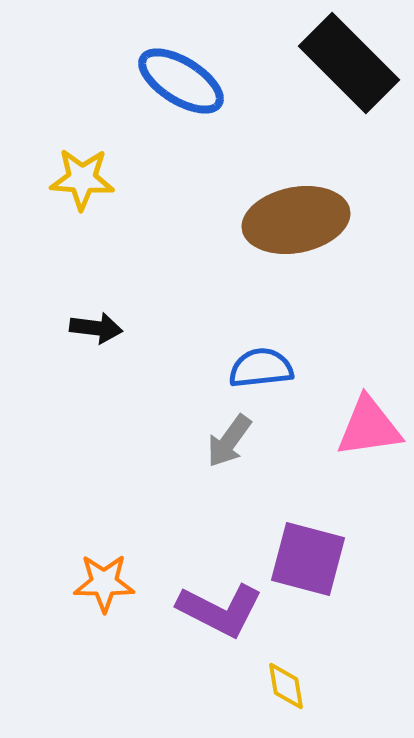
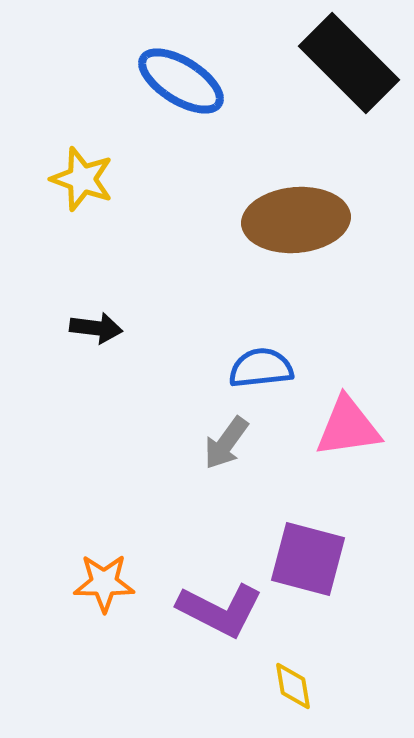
yellow star: rotated 16 degrees clockwise
brown ellipse: rotated 6 degrees clockwise
pink triangle: moved 21 px left
gray arrow: moved 3 px left, 2 px down
yellow diamond: moved 7 px right
